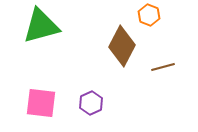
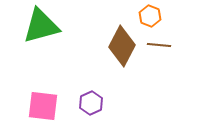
orange hexagon: moved 1 px right, 1 px down
brown line: moved 4 px left, 22 px up; rotated 20 degrees clockwise
pink square: moved 2 px right, 3 px down
